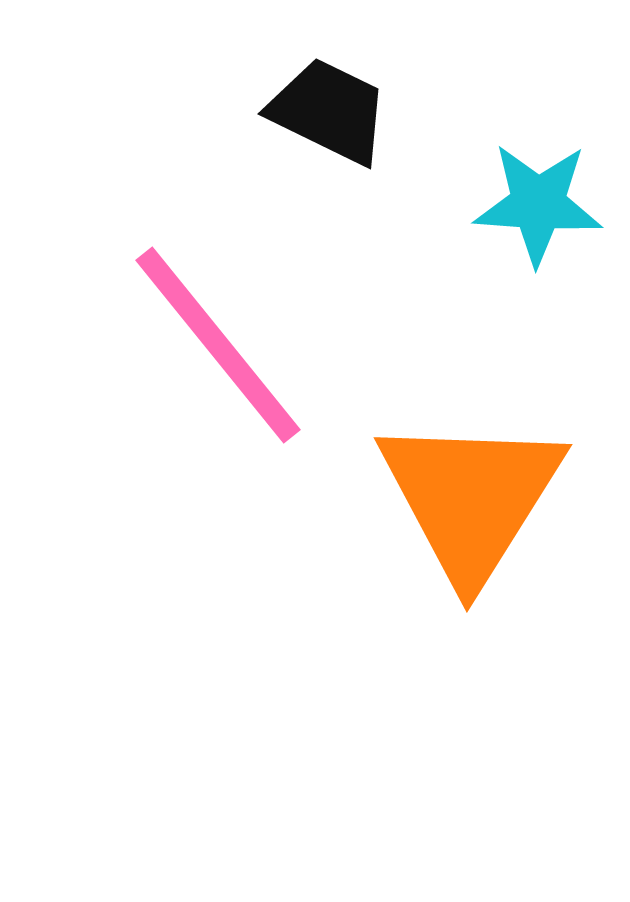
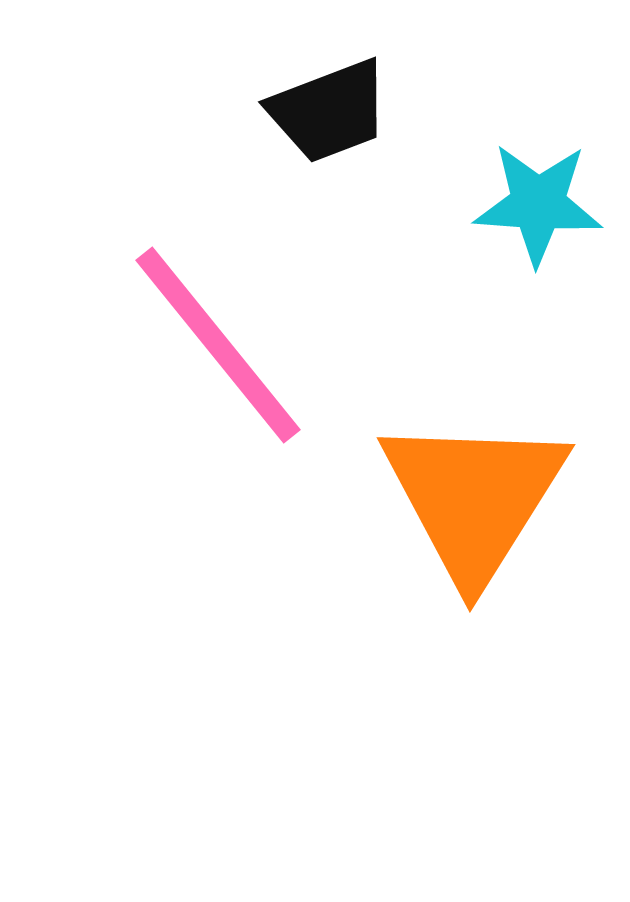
black trapezoid: rotated 133 degrees clockwise
orange triangle: moved 3 px right
